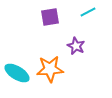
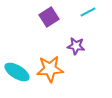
purple square: moved 1 px left; rotated 24 degrees counterclockwise
purple star: rotated 18 degrees counterclockwise
cyan ellipse: moved 1 px up
